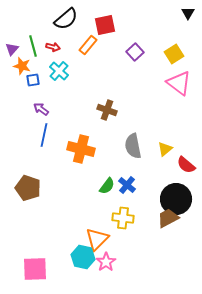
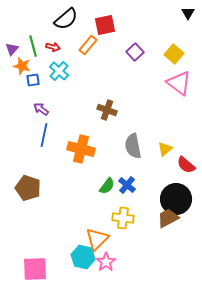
yellow square: rotated 18 degrees counterclockwise
